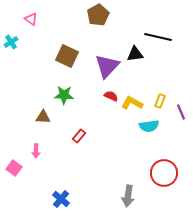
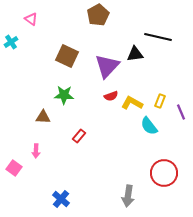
red semicircle: rotated 136 degrees clockwise
cyan semicircle: rotated 60 degrees clockwise
